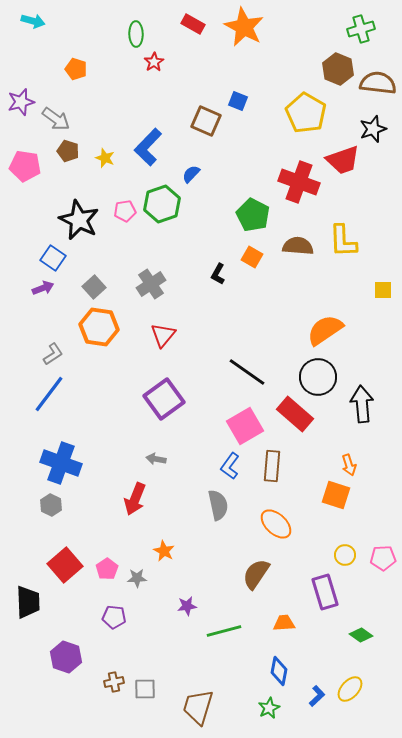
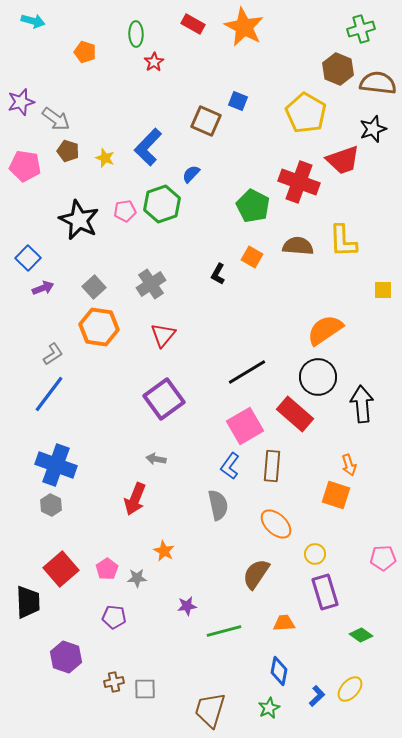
orange pentagon at (76, 69): moved 9 px right, 17 px up
green pentagon at (253, 215): moved 9 px up
blue square at (53, 258): moved 25 px left; rotated 10 degrees clockwise
black line at (247, 372): rotated 66 degrees counterclockwise
blue cross at (61, 463): moved 5 px left, 2 px down
yellow circle at (345, 555): moved 30 px left, 1 px up
red square at (65, 565): moved 4 px left, 4 px down
brown trapezoid at (198, 707): moved 12 px right, 3 px down
